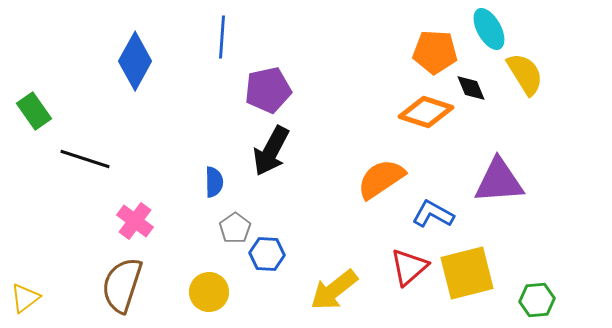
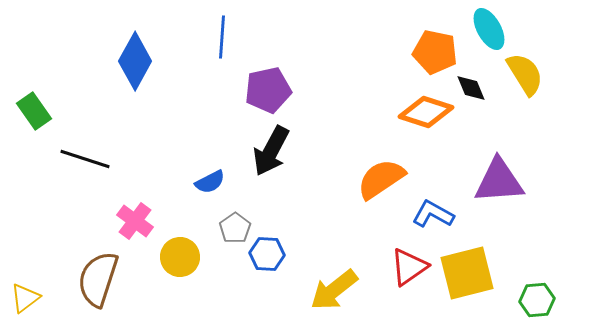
orange pentagon: rotated 9 degrees clockwise
blue semicircle: moved 4 px left; rotated 64 degrees clockwise
red triangle: rotated 6 degrees clockwise
brown semicircle: moved 24 px left, 6 px up
yellow circle: moved 29 px left, 35 px up
